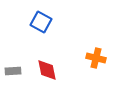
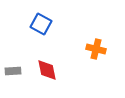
blue square: moved 2 px down
orange cross: moved 9 px up
